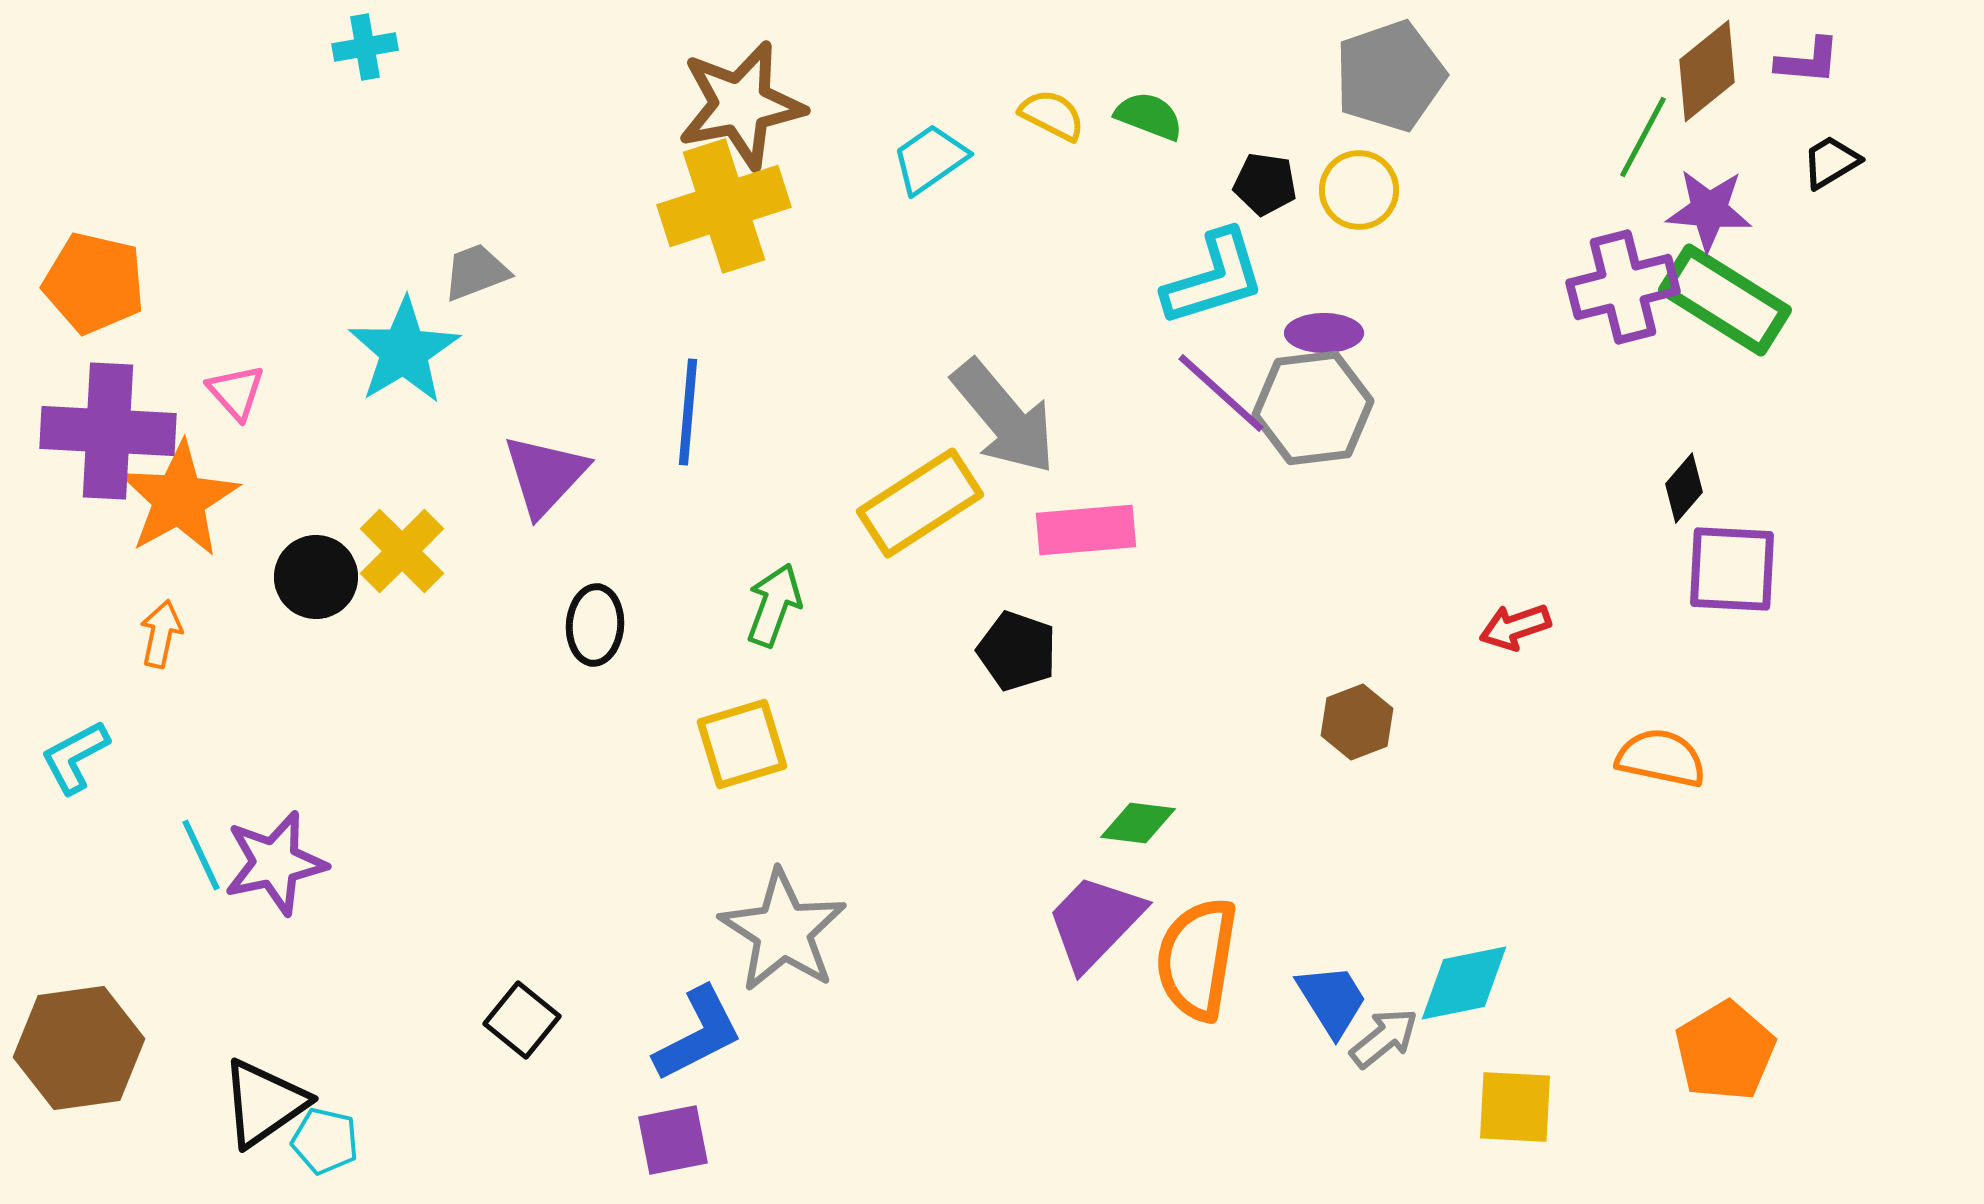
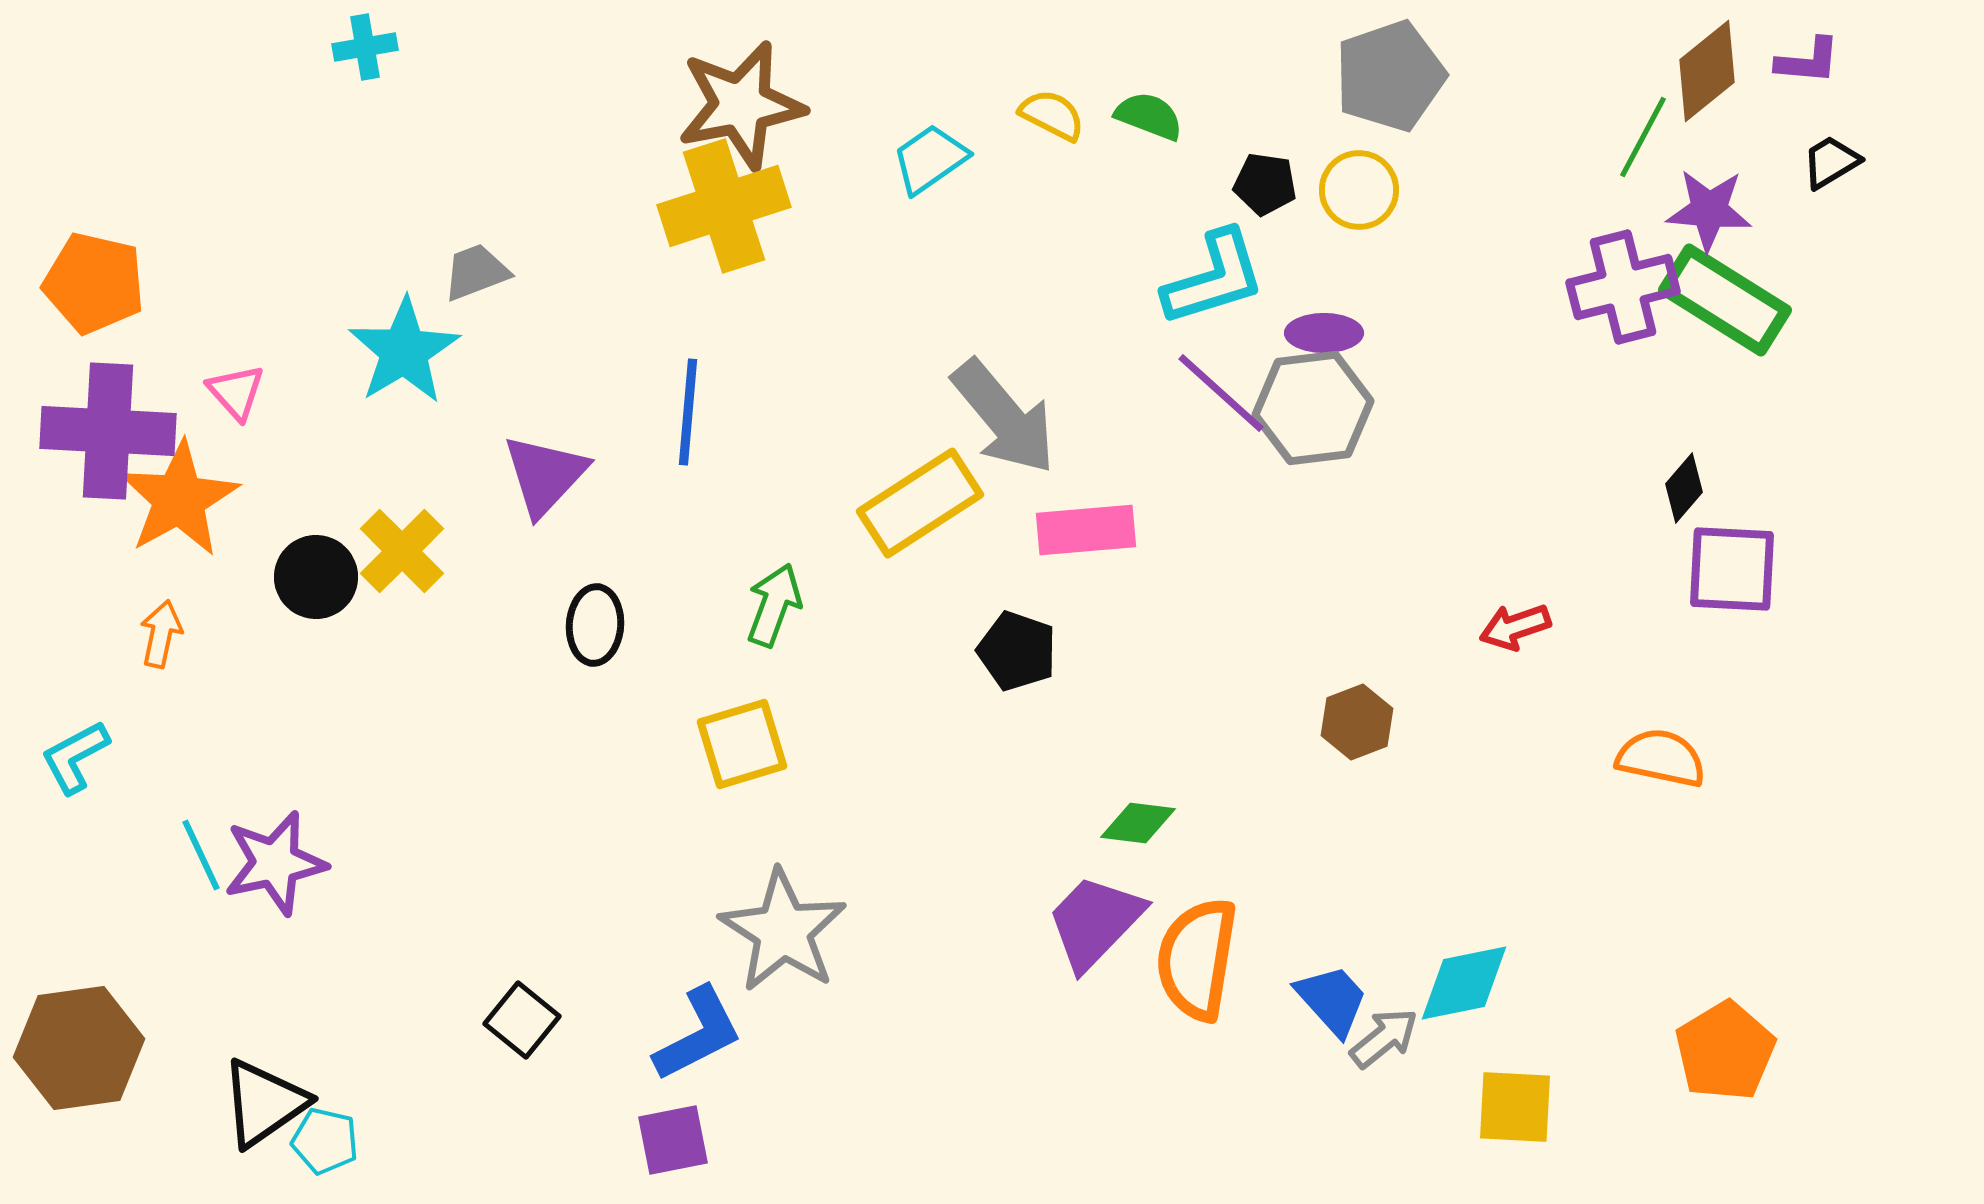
blue trapezoid at (1332, 1000): rotated 10 degrees counterclockwise
